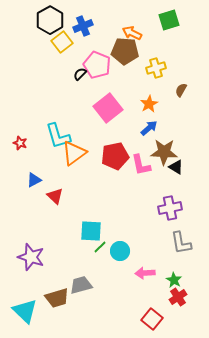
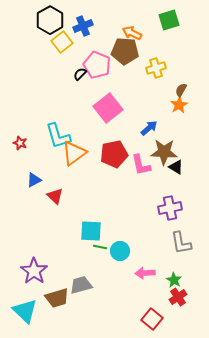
orange star: moved 30 px right, 1 px down
red pentagon: moved 1 px left, 2 px up
green line: rotated 56 degrees clockwise
purple star: moved 3 px right, 14 px down; rotated 16 degrees clockwise
